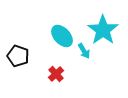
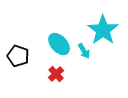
cyan ellipse: moved 3 px left, 8 px down
